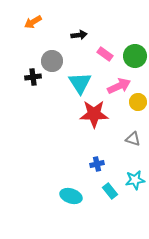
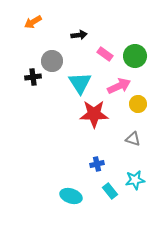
yellow circle: moved 2 px down
